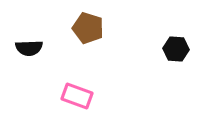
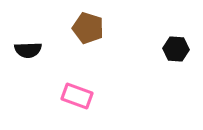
black semicircle: moved 1 px left, 2 px down
